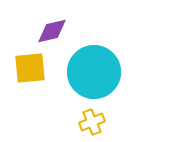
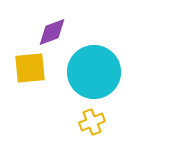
purple diamond: moved 1 px down; rotated 8 degrees counterclockwise
